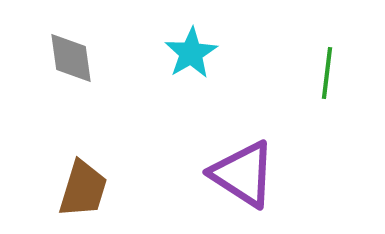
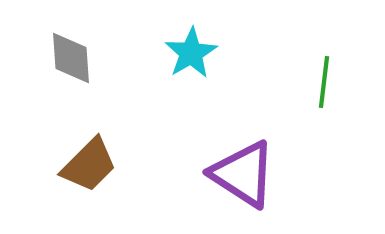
gray diamond: rotated 4 degrees clockwise
green line: moved 3 px left, 9 px down
brown trapezoid: moved 6 px right, 24 px up; rotated 28 degrees clockwise
